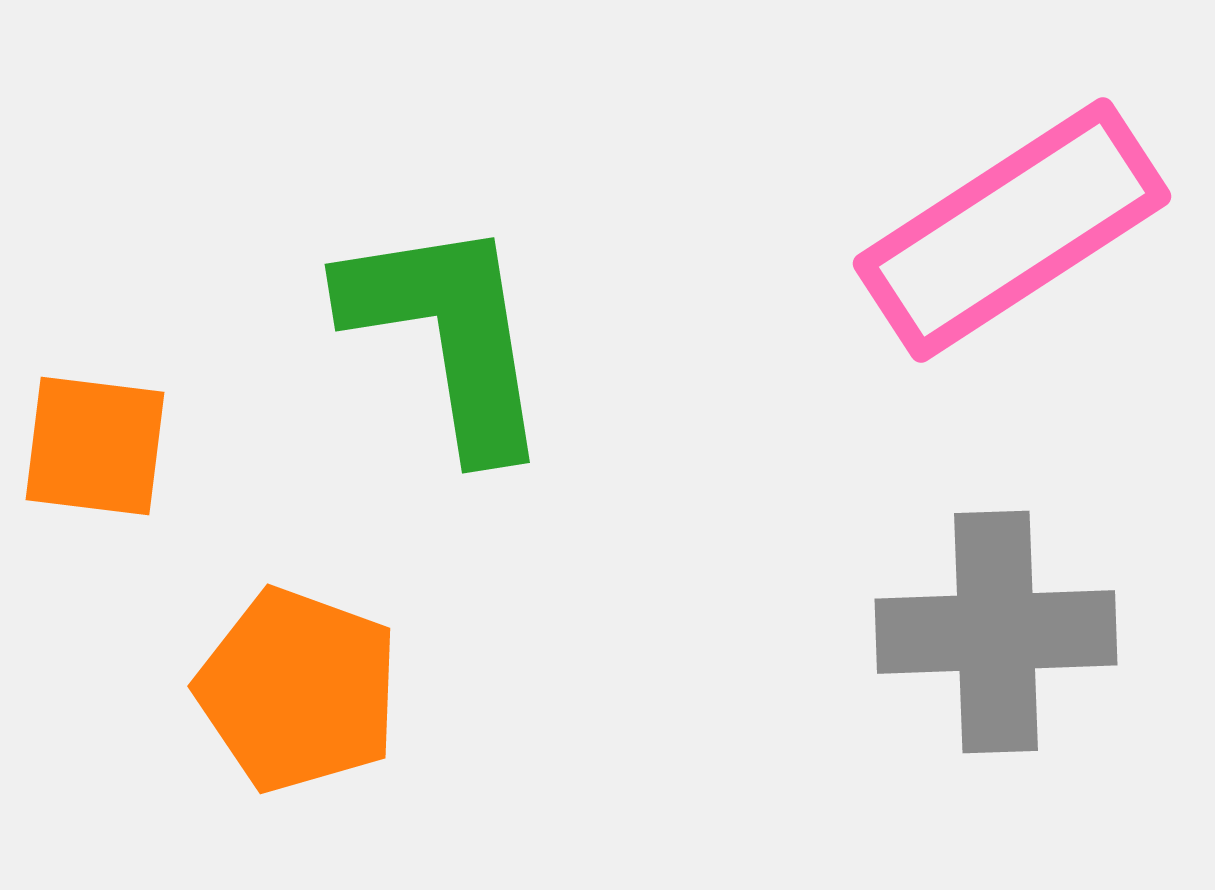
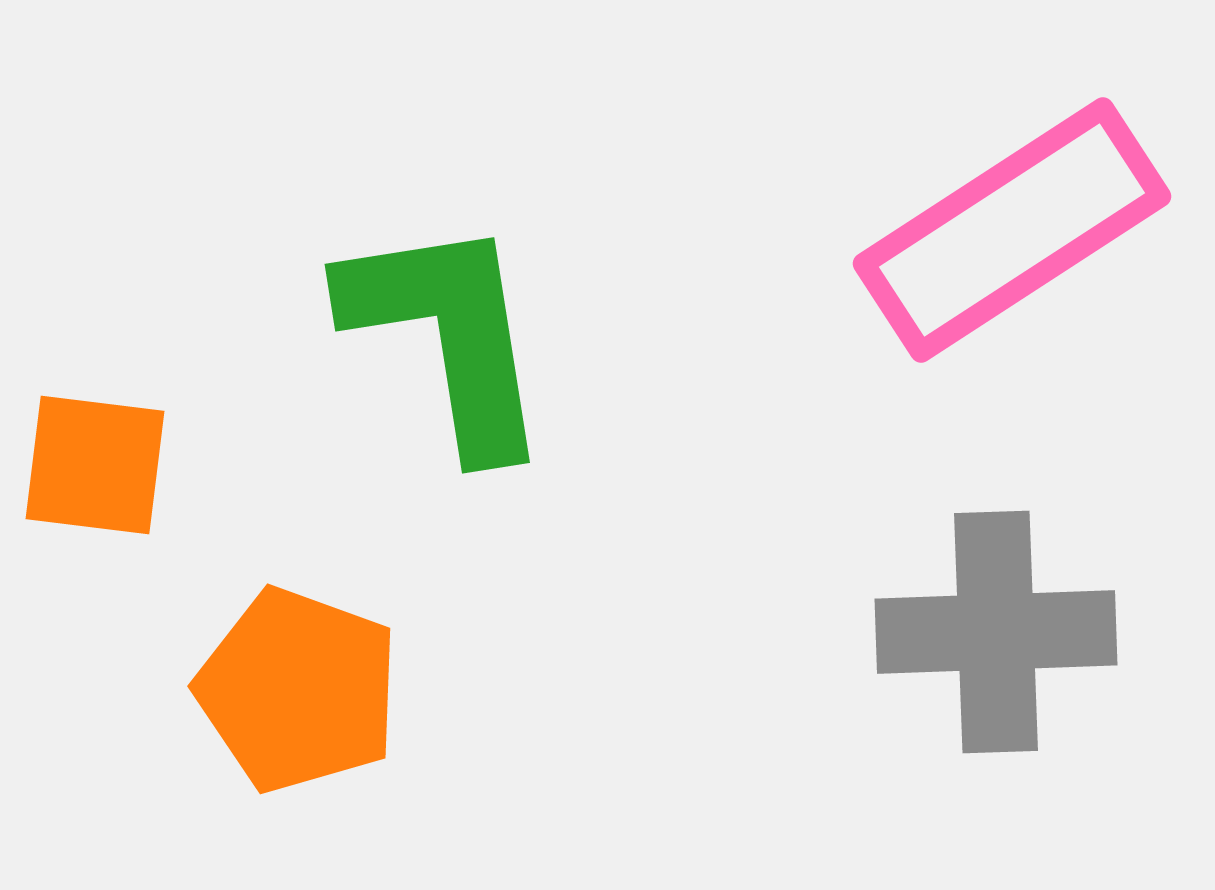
orange square: moved 19 px down
